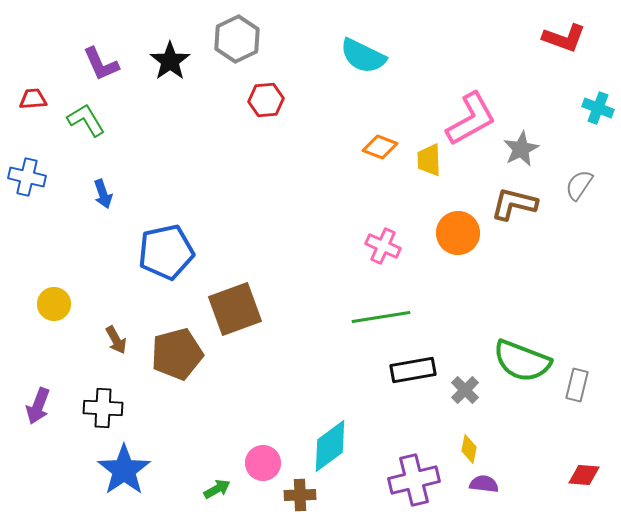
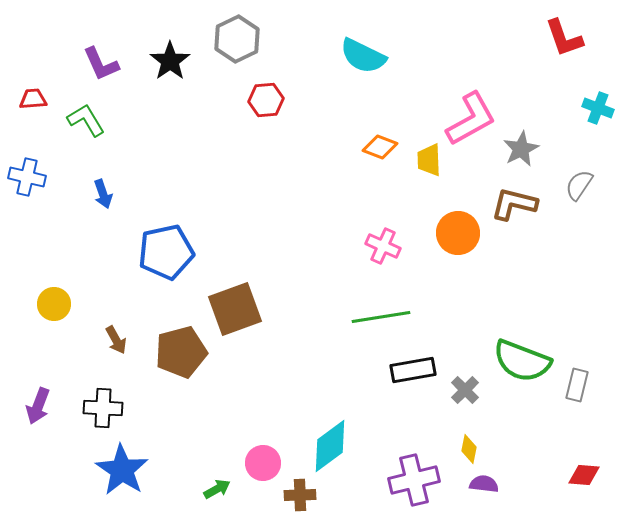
red L-shape: rotated 51 degrees clockwise
brown pentagon: moved 4 px right, 2 px up
blue star: moved 2 px left; rotated 4 degrees counterclockwise
